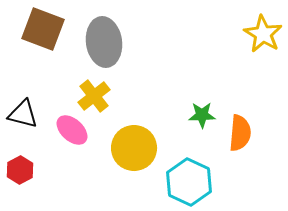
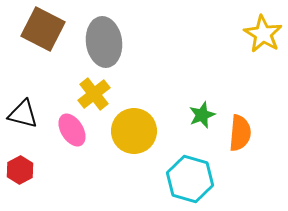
brown square: rotated 6 degrees clockwise
yellow cross: moved 2 px up
green star: rotated 20 degrees counterclockwise
pink ellipse: rotated 16 degrees clockwise
yellow circle: moved 17 px up
cyan hexagon: moved 1 px right, 3 px up; rotated 9 degrees counterclockwise
